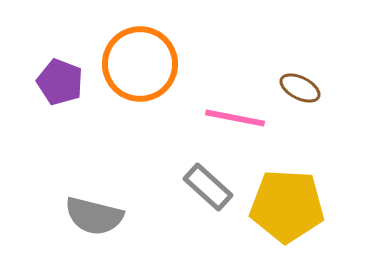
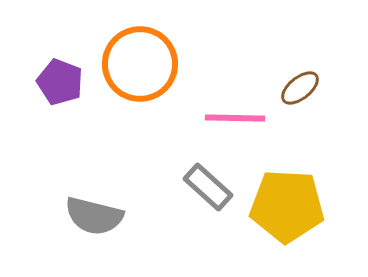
brown ellipse: rotated 66 degrees counterclockwise
pink line: rotated 10 degrees counterclockwise
